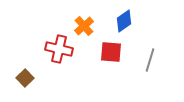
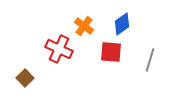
blue diamond: moved 2 px left, 3 px down
orange cross: rotated 12 degrees counterclockwise
red cross: rotated 12 degrees clockwise
